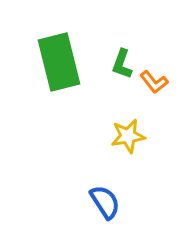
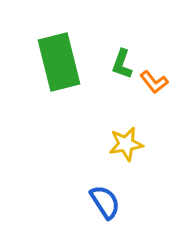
yellow star: moved 2 px left, 8 px down
